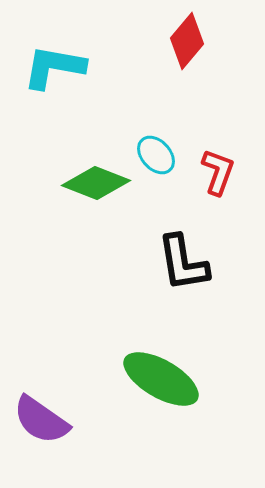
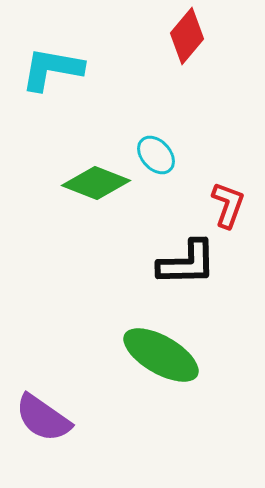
red diamond: moved 5 px up
cyan L-shape: moved 2 px left, 2 px down
red L-shape: moved 10 px right, 33 px down
black L-shape: moved 4 px right; rotated 82 degrees counterclockwise
green ellipse: moved 24 px up
purple semicircle: moved 2 px right, 2 px up
